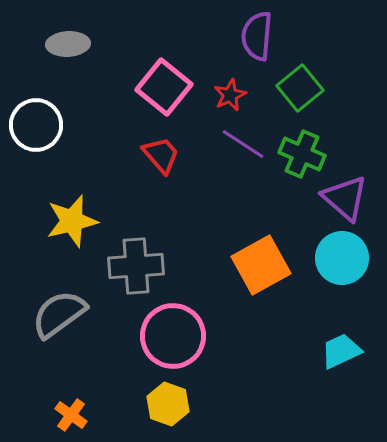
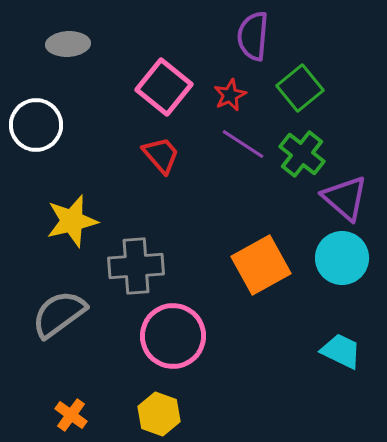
purple semicircle: moved 4 px left
green cross: rotated 15 degrees clockwise
cyan trapezoid: rotated 51 degrees clockwise
yellow hexagon: moved 9 px left, 10 px down
